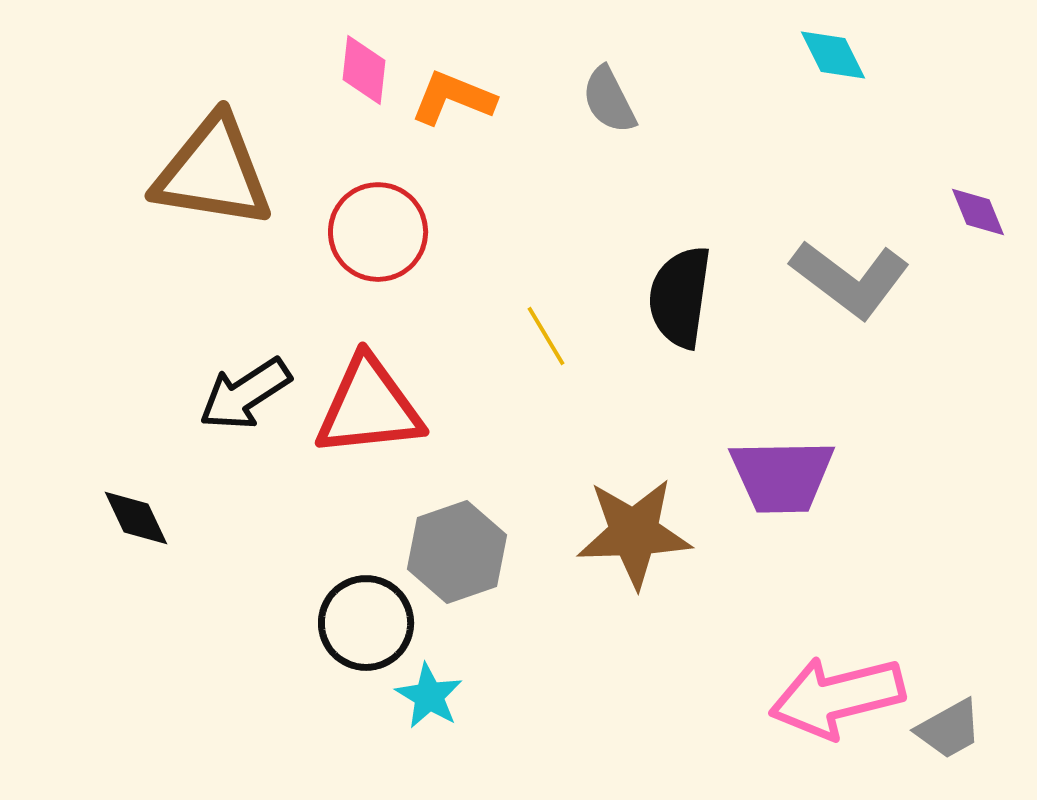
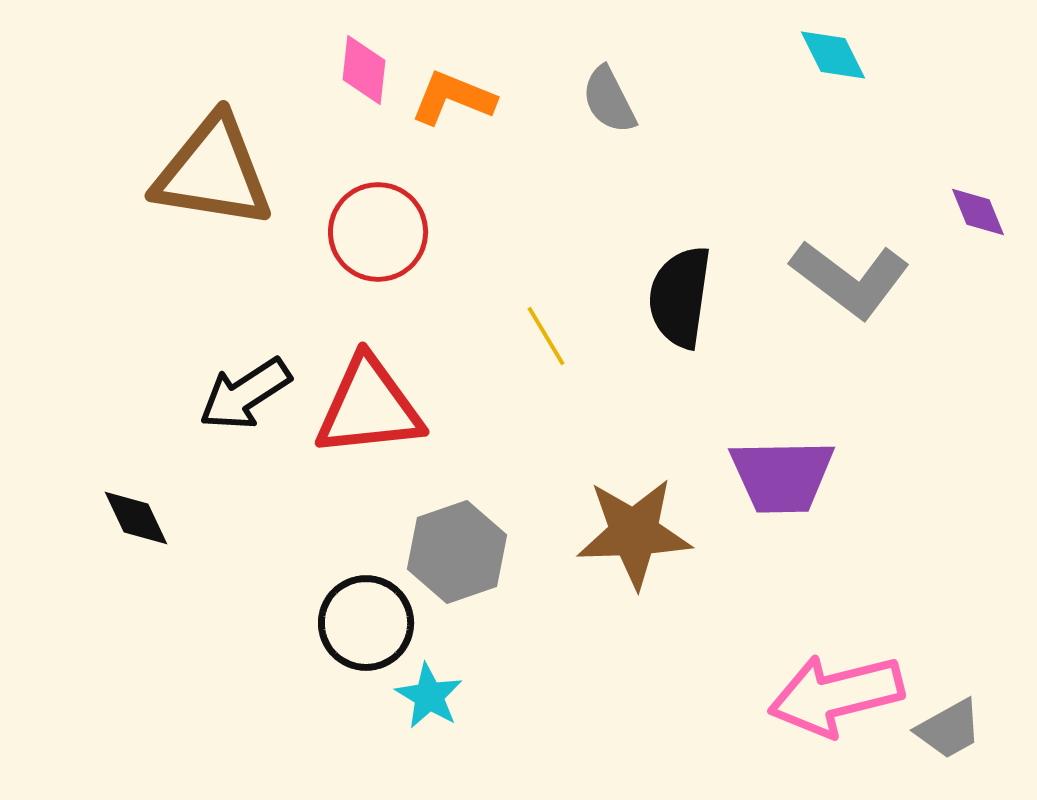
pink arrow: moved 1 px left, 2 px up
